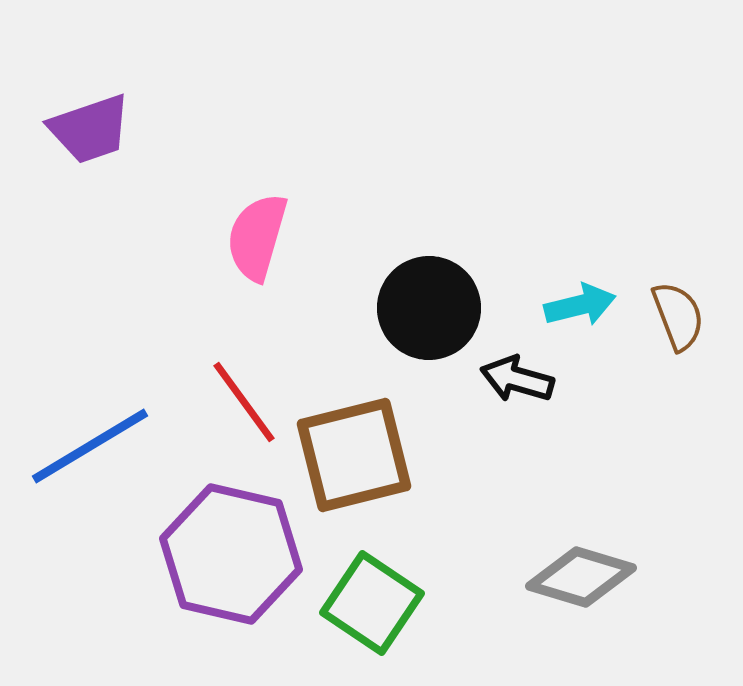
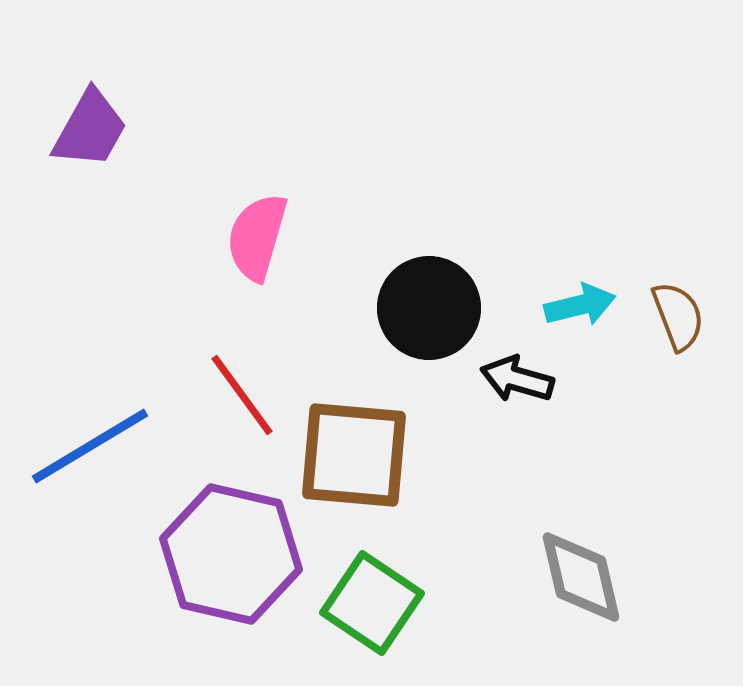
purple trapezoid: rotated 42 degrees counterclockwise
red line: moved 2 px left, 7 px up
brown square: rotated 19 degrees clockwise
gray diamond: rotated 60 degrees clockwise
